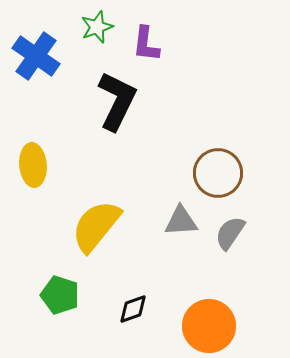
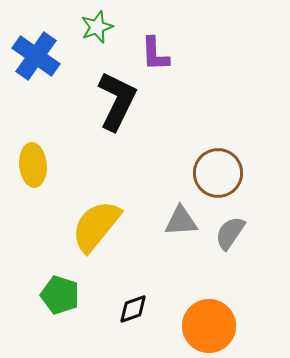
purple L-shape: moved 9 px right, 10 px down; rotated 9 degrees counterclockwise
